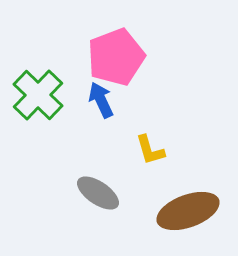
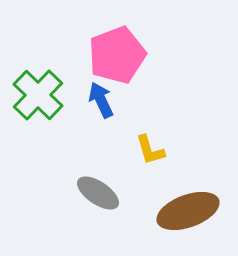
pink pentagon: moved 1 px right, 2 px up
